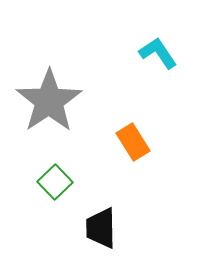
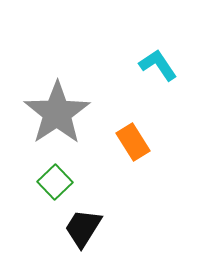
cyan L-shape: moved 12 px down
gray star: moved 8 px right, 12 px down
black trapezoid: moved 18 px left; rotated 33 degrees clockwise
